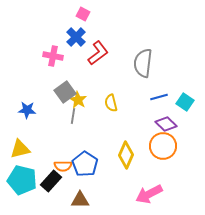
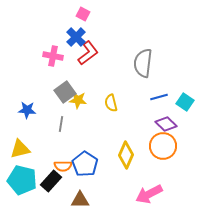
red L-shape: moved 10 px left
yellow star: rotated 24 degrees counterclockwise
gray line: moved 12 px left, 8 px down
